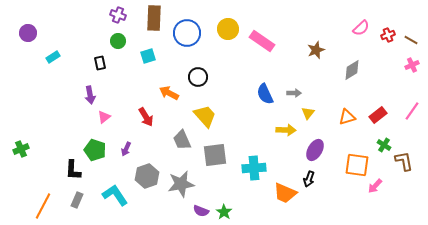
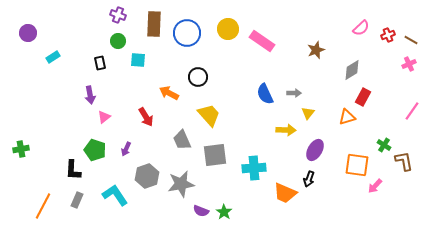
brown rectangle at (154, 18): moved 6 px down
cyan square at (148, 56): moved 10 px left, 4 px down; rotated 21 degrees clockwise
pink cross at (412, 65): moved 3 px left, 1 px up
red rectangle at (378, 115): moved 15 px left, 18 px up; rotated 24 degrees counterclockwise
yellow trapezoid at (205, 116): moved 4 px right, 1 px up
green cross at (21, 149): rotated 14 degrees clockwise
